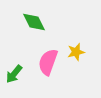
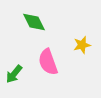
yellow star: moved 6 px right, 7 px up
pink semicircle: rotated 40 degrees counterclockwise
